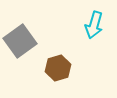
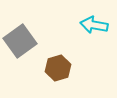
cyan arrow: rotated 84 degrees clockwise
